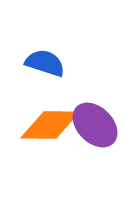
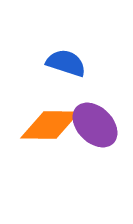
blue semicircle: moved 21 px right
